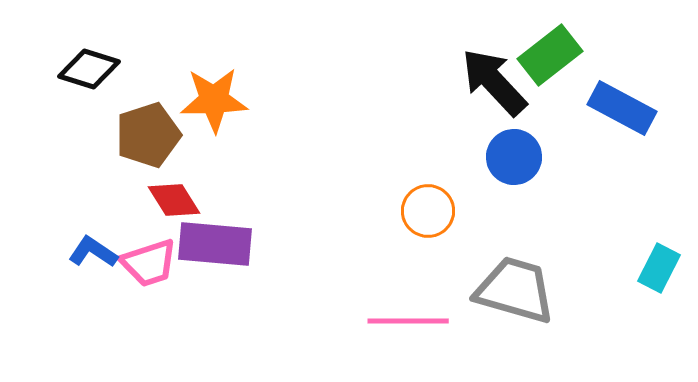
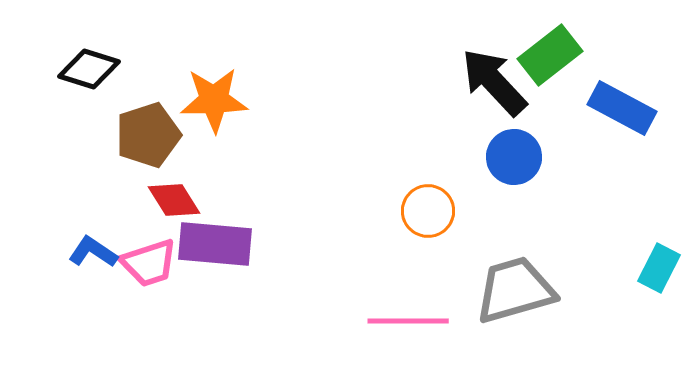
gray trapezoid: rotated 32 degrees counterclockwise
